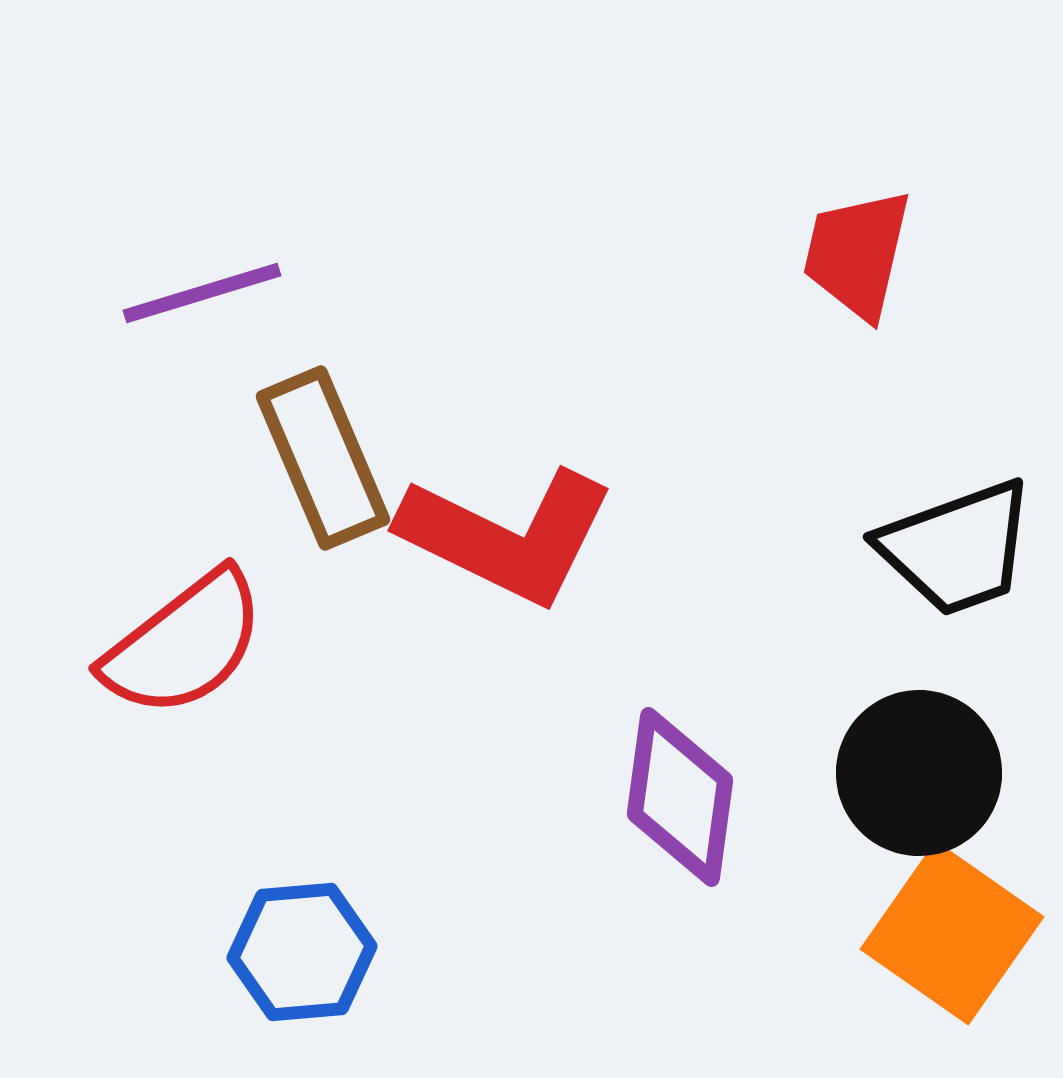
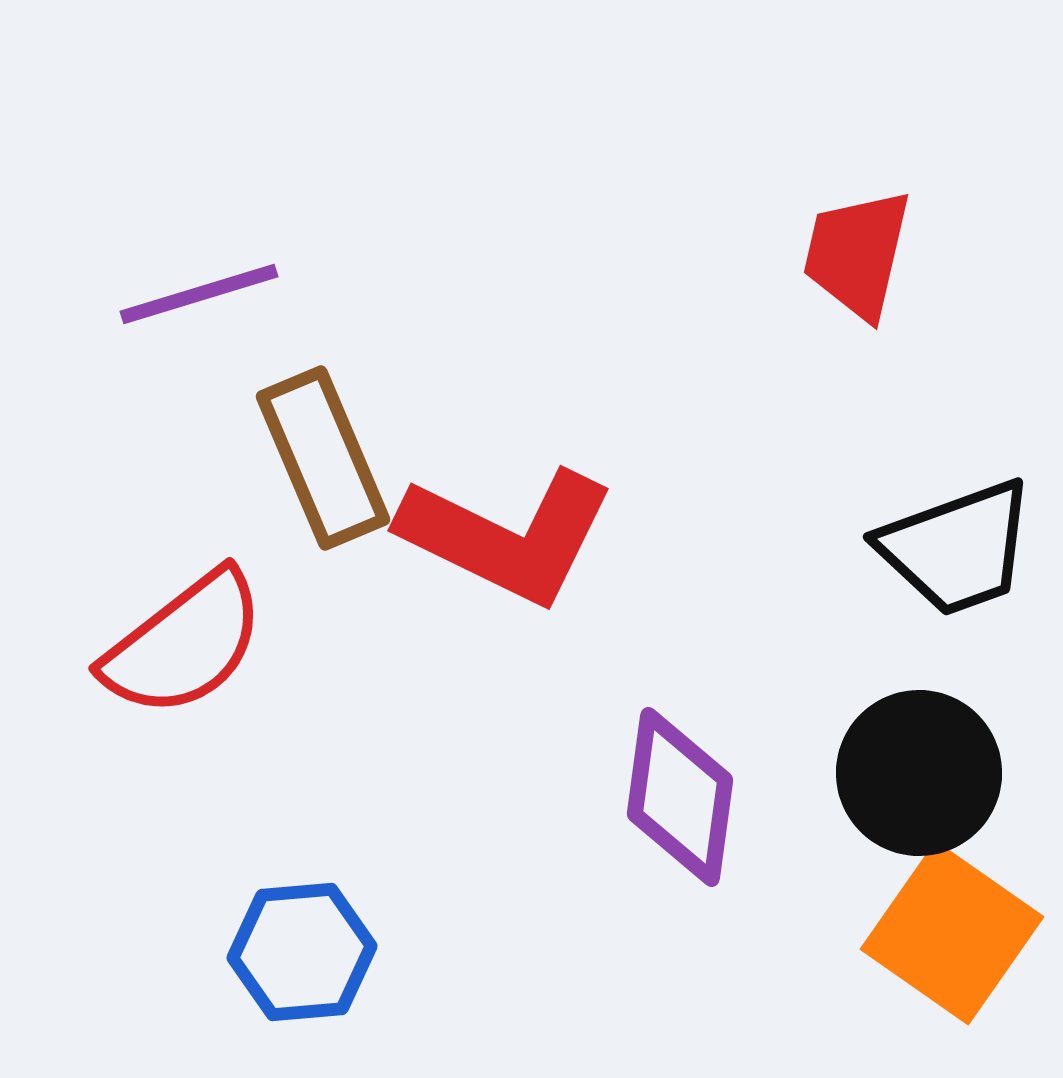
purple line: moved 3 px left, 1 px down
